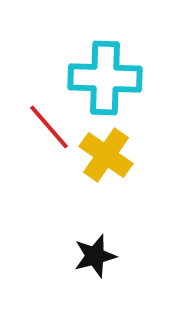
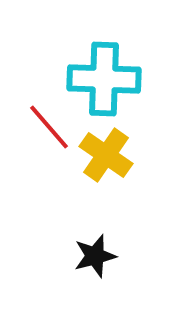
cyan cross: moved 1 px left, 1 px down
